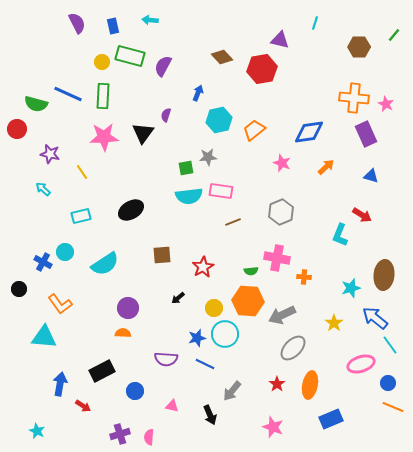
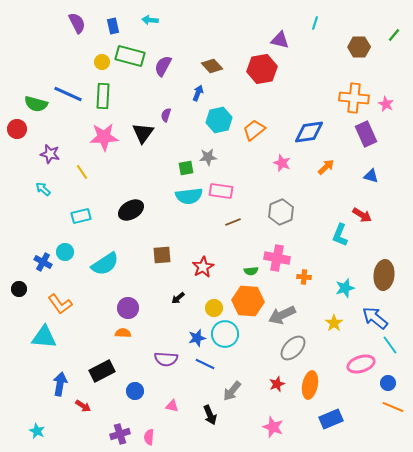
brown diamond at (222, 57): moved 10 px left, 9 px down
cyan star at (351, 288): moved 6 px left
red star at (277, 384): rotated 14 degrees clockwise
